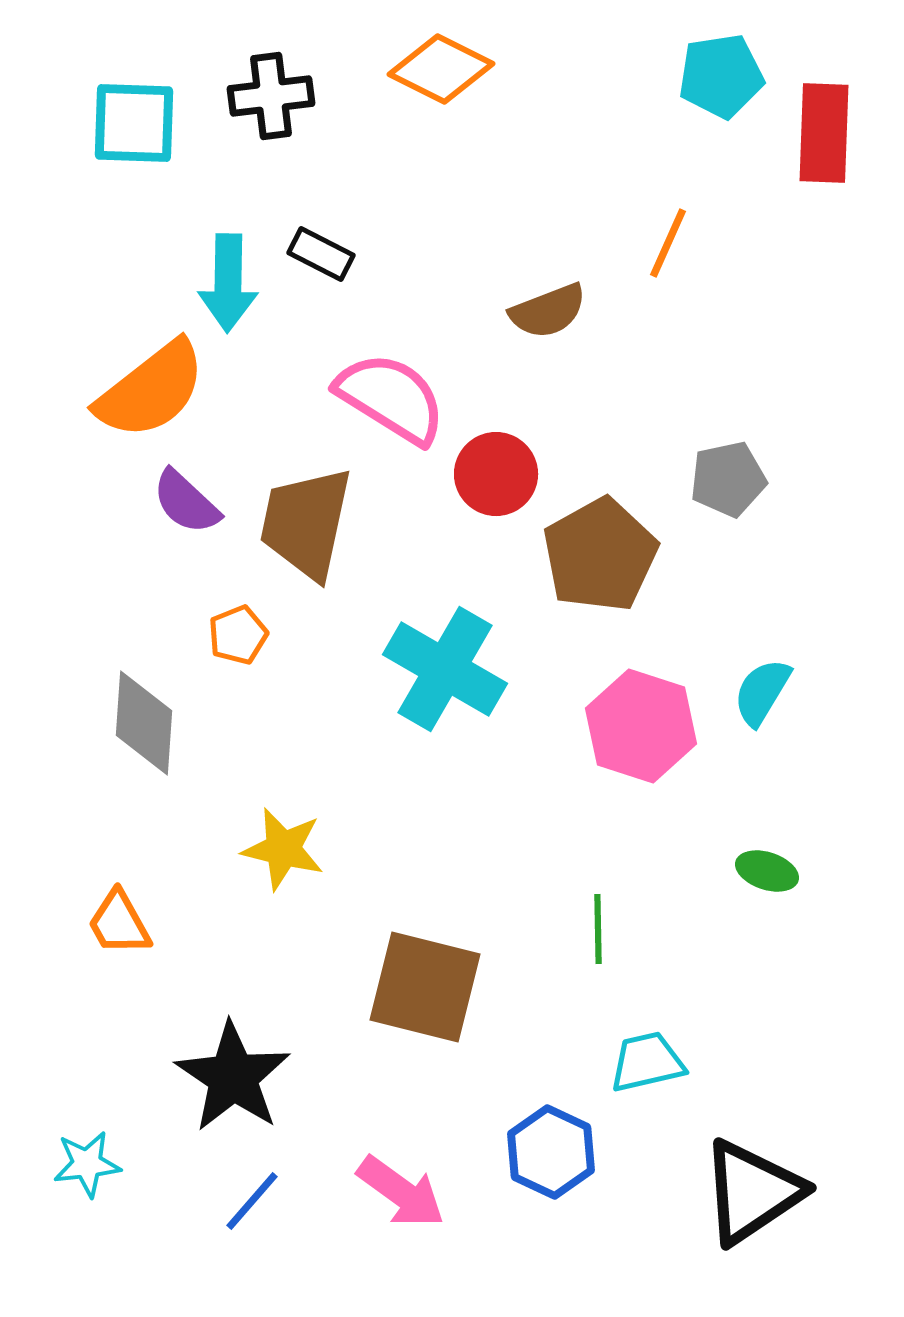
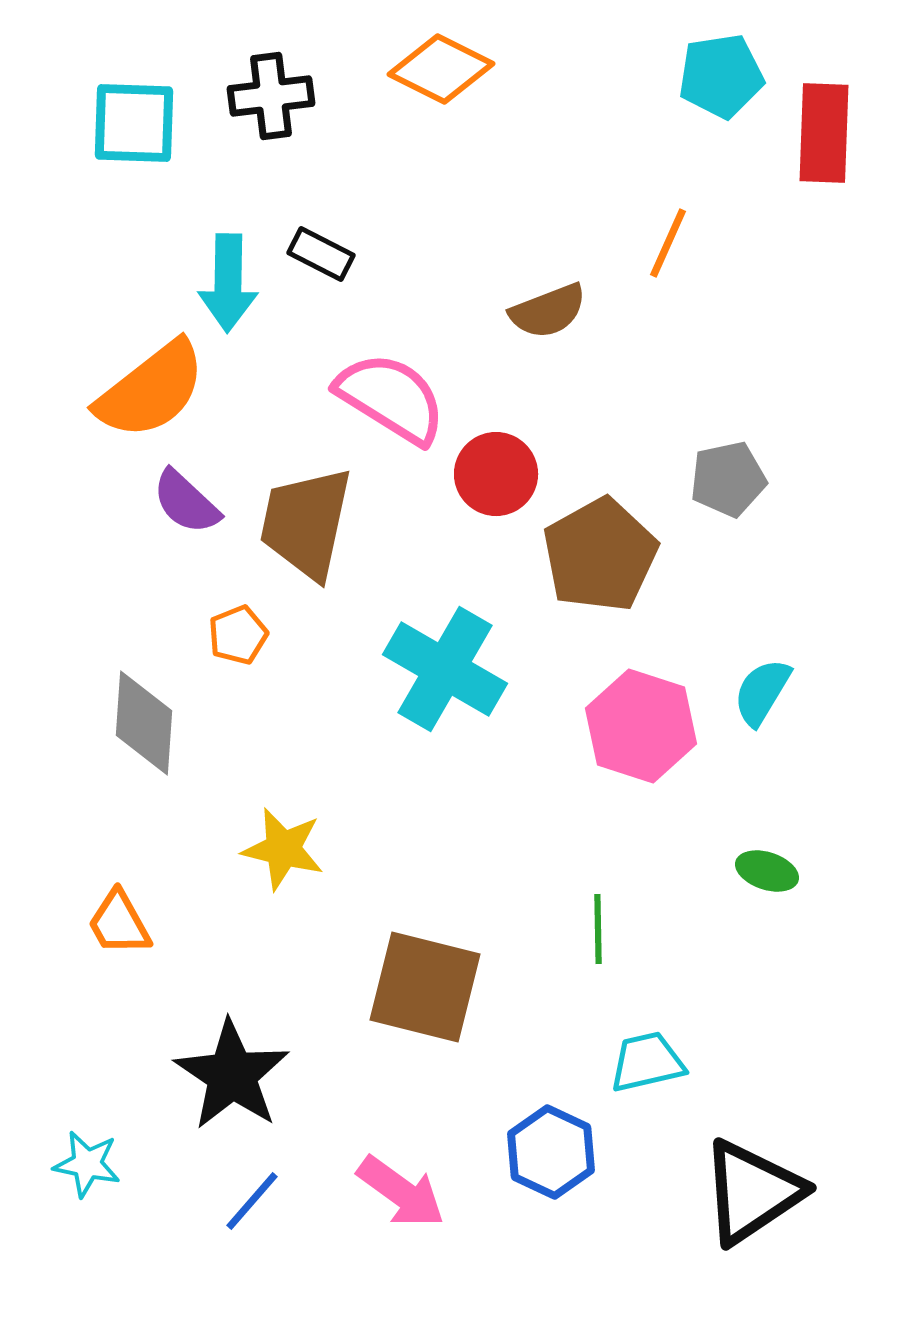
black star: moved 1 px left, 2 px up
cyan star: rotated 18 degrees clockwise
